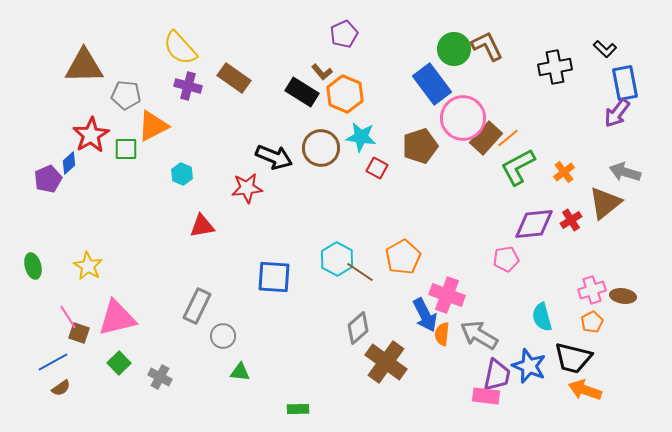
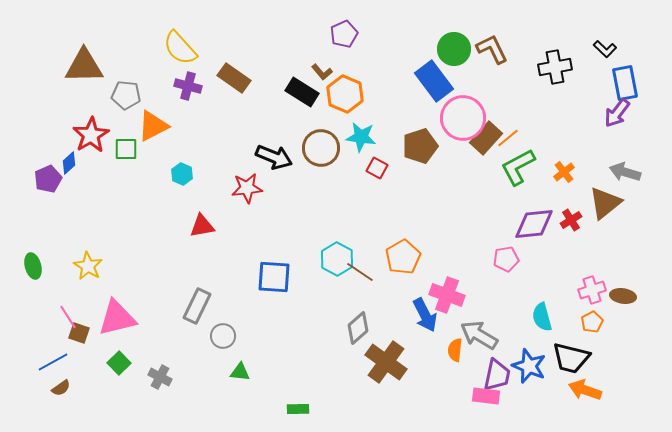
brown L-shape at (487, 46): moved 5 px right, 3 px down
blue rectangle at (432, 84): moved 2 px right, 3 px up
orange semicircle at (442, 334): moved 13 px right, 16 px down
black trapezoid at (573, 358): moved 2 px left
